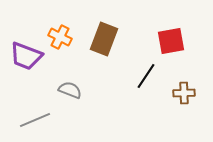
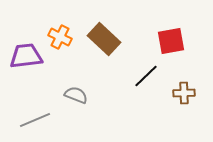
brown rectangle: rotated 68 degrees counterclockwise
purple trapezoid: rotated 152 degrees clockwise
black line: rotated 12 degrees clockwise
gray semicircle: moved 6 px right, 5 px down
